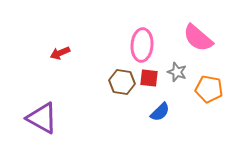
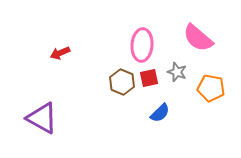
red square: rotated 18 degrees counterclockwise
brown hexagon: rotated 15 degrees clockwise
orange pentagon: moved 2 px right, 1 px up
blue semicircle: moved 1 px down
